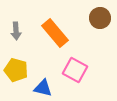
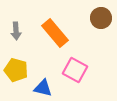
brown circle: moved 1 px right
